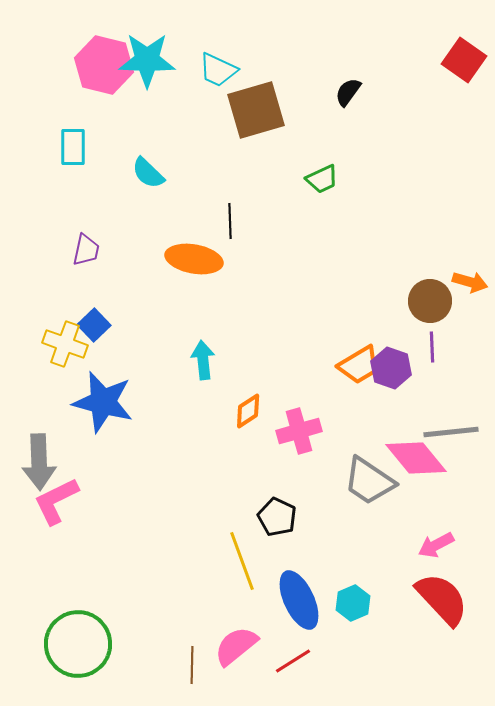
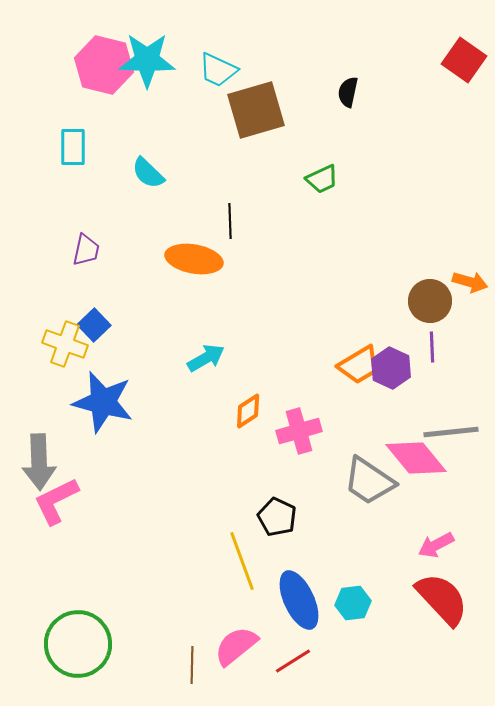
black semicircle: rotated 24 degrees counterclockwise
cyan arrow: moved 3 px right, 2 px up; rotated 66 degrees clockwise
purple hexagon: rotated 6 degrees clockwise
cyan hexagon: rotated 16 degrees clockwise
